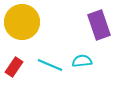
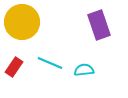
cyan semicircle: moved 2 px right, 9 px down
cyan line: moved 2 px up
